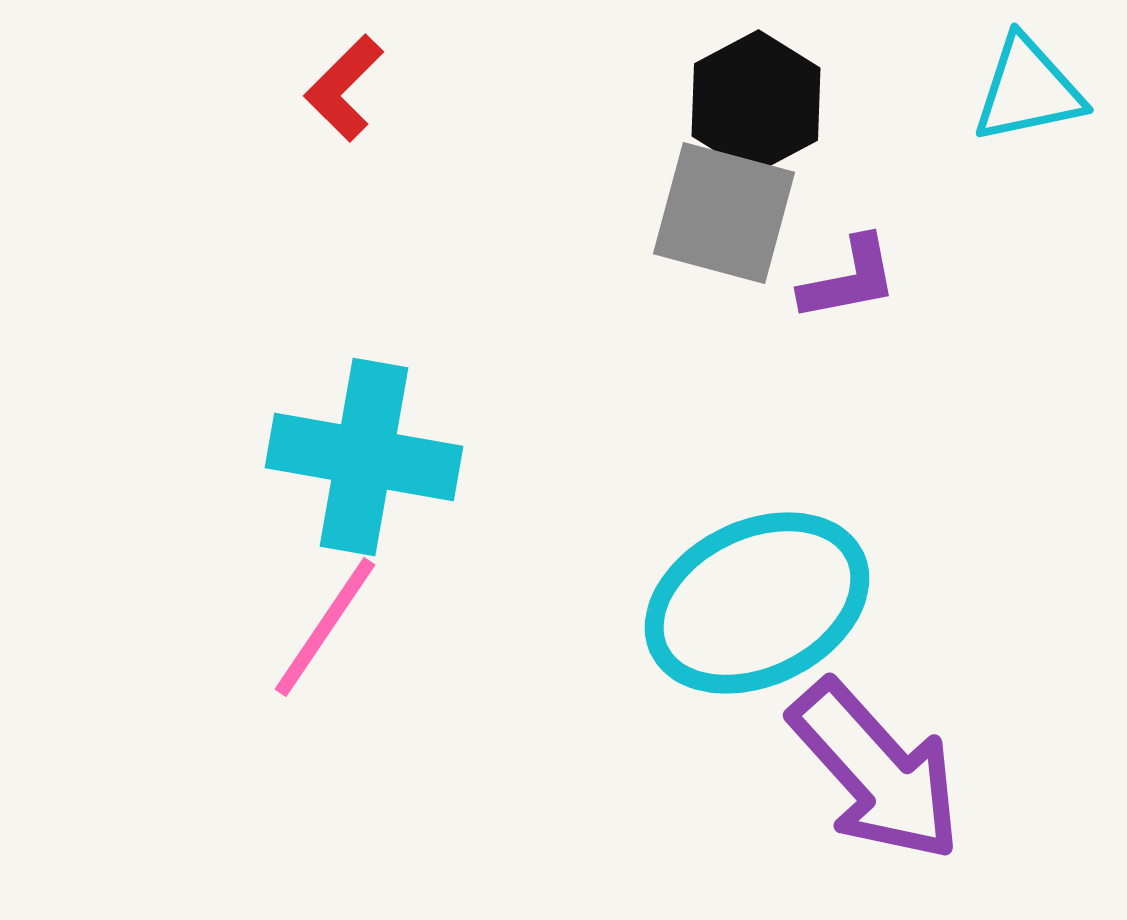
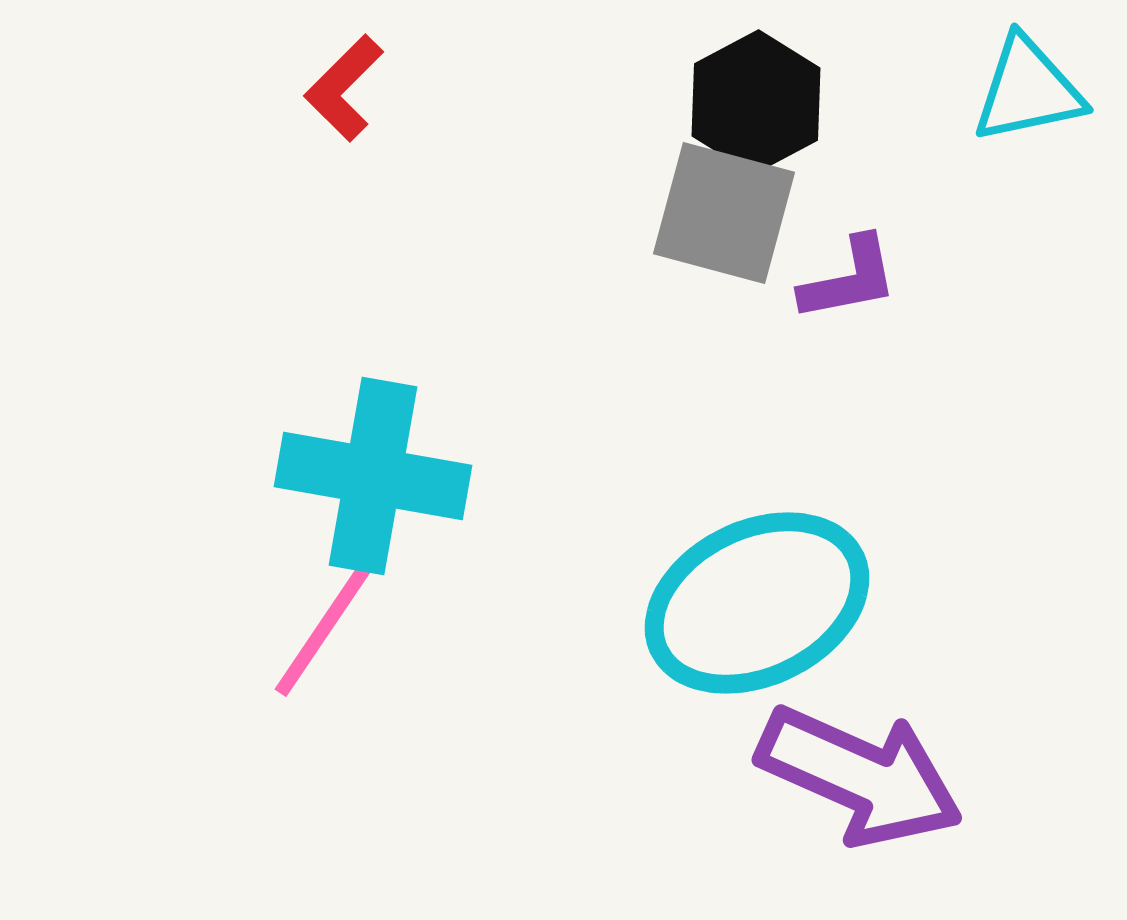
cyan cross: moved 9 px right, 19 px down
purple arrow: moved 16 px left, 5 px down; rotated 24 degrees counterclockwise
